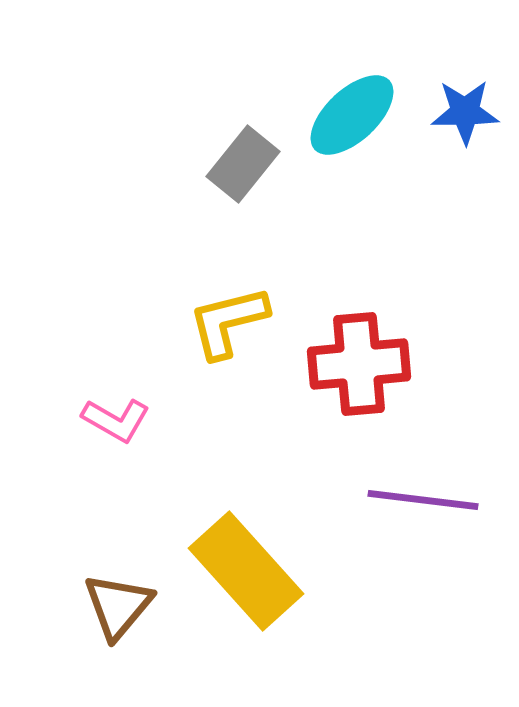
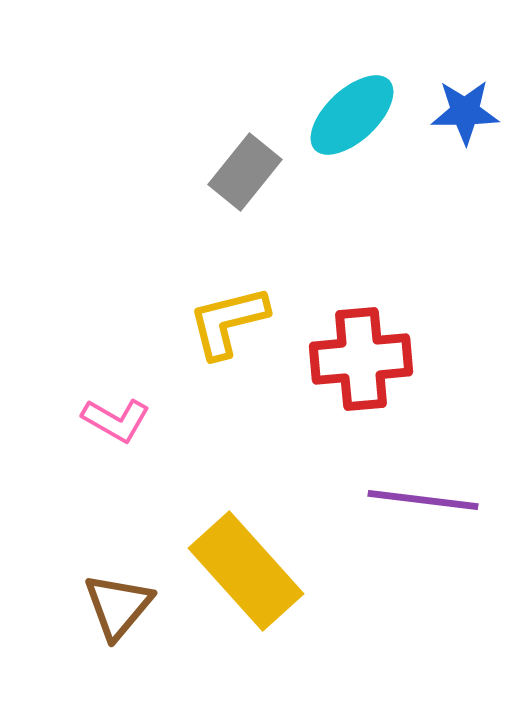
gray rectangle: moved 2 px right, 8 px down
red cross: moved 2 px right, 5 px up
